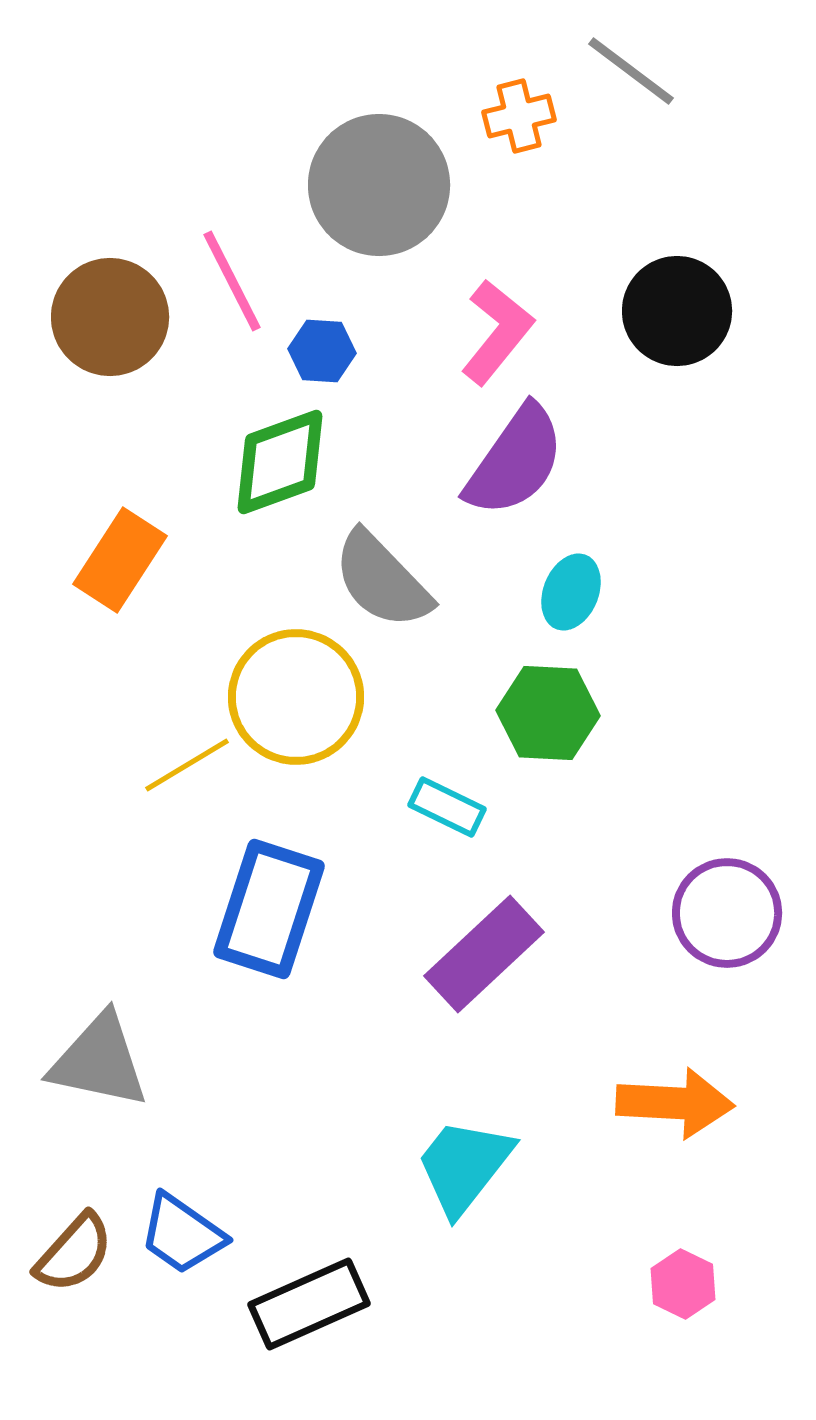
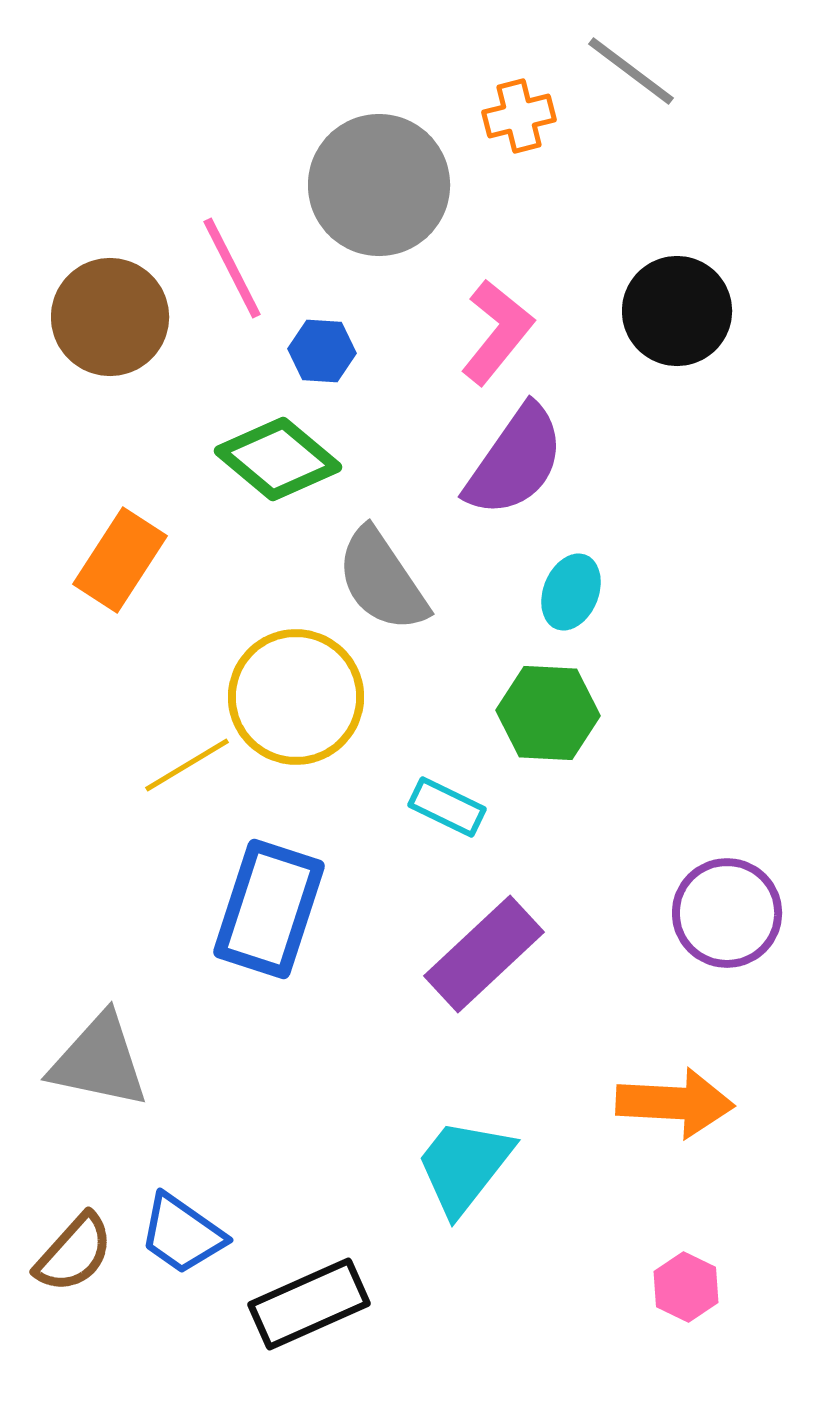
pink line: moved 13 px up
green diamond: moved 2 px left, 3 px up; rotated 60 degrees clockwise
gray semicircle: rotated 10 degrees clockwise
pink hexagon: moved 3 px right, 3 px down
